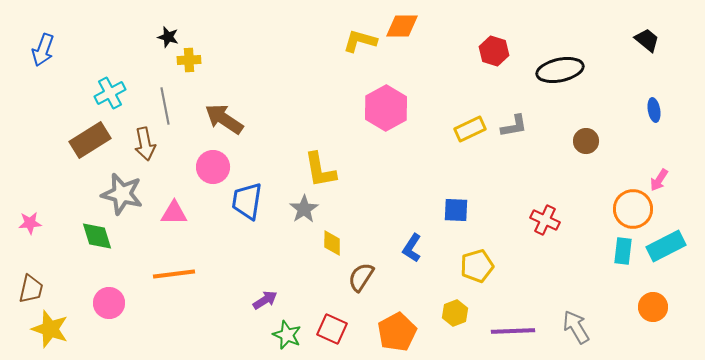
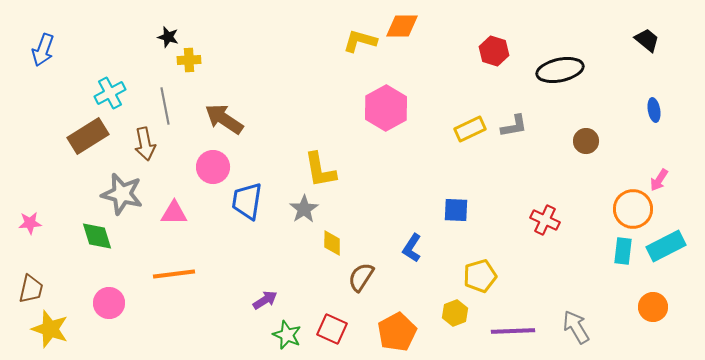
brown rectangle at (90, 140): moved 2 px left, 4 px up
yellow pentagon at (477, 266): moved 3 px right, 10 px down
